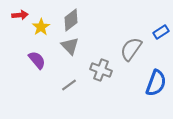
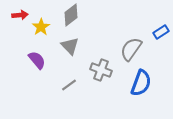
gray diamond: moved 5 px up
blue semicircle: moved 15 px left
